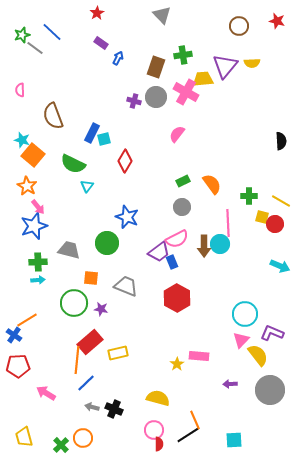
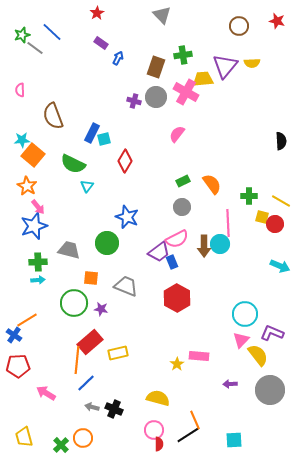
cyan star at (22, 140): rotated 21 degrees counterclockwise
